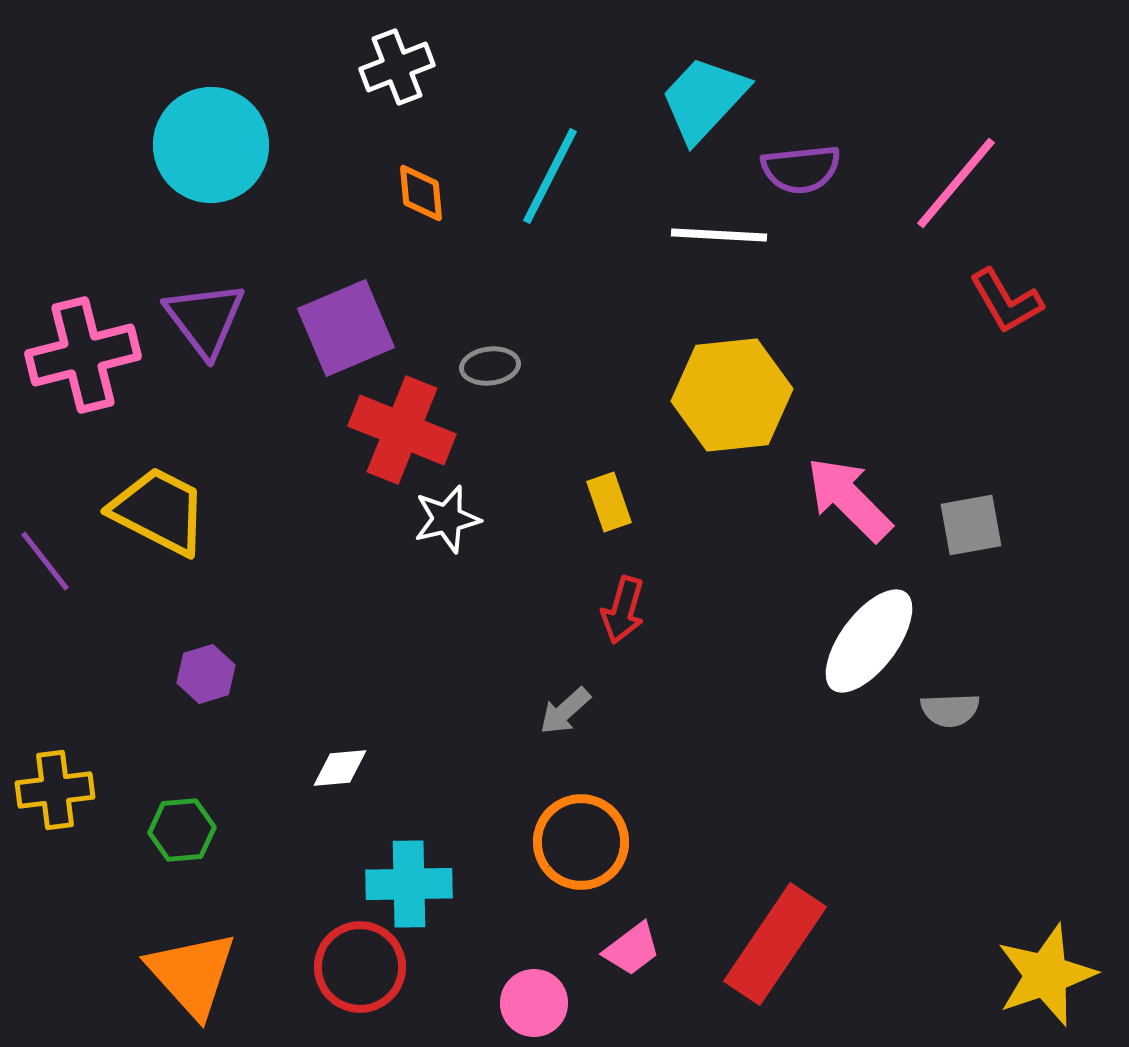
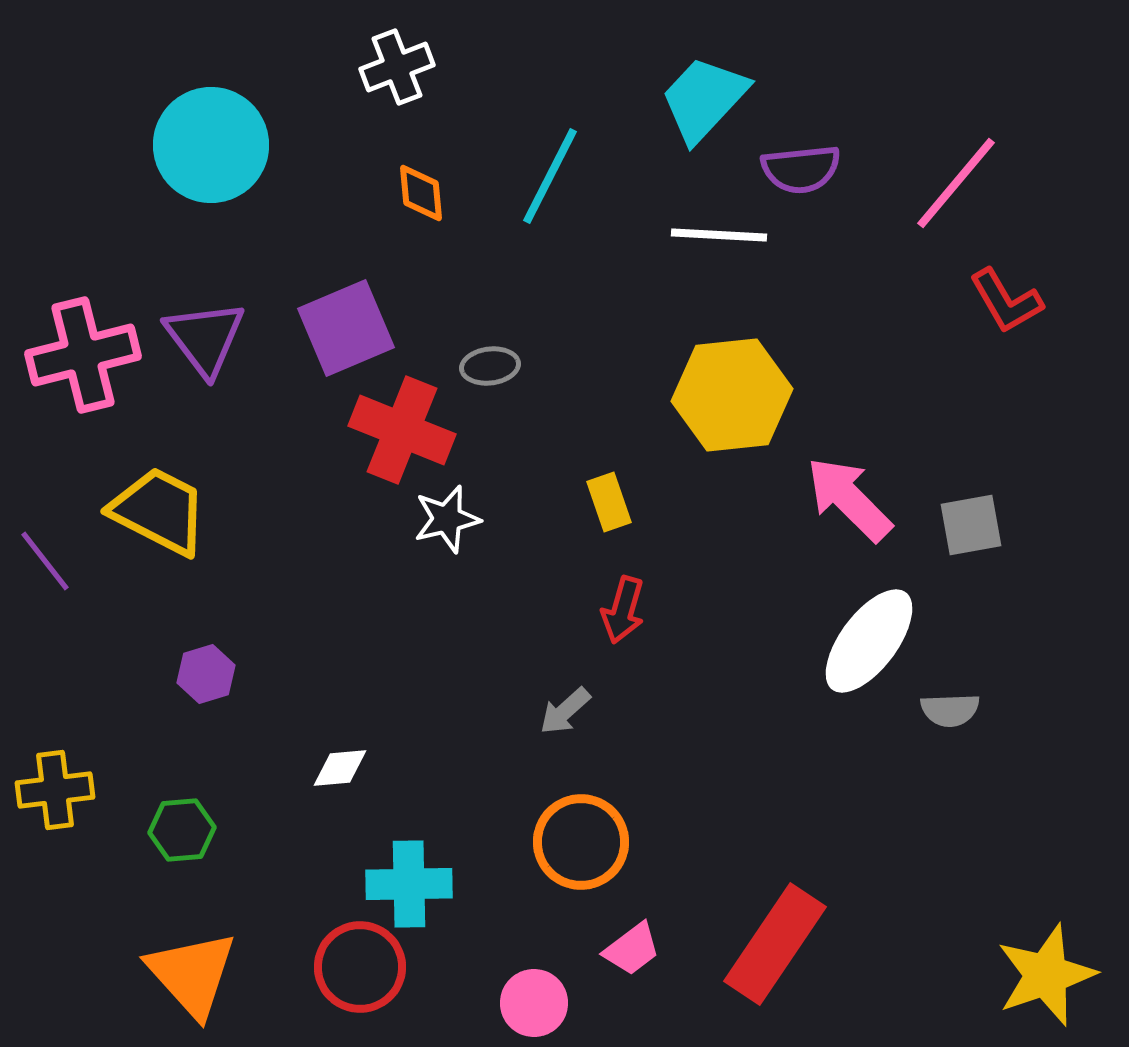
purple triangle: moved 19 px down
